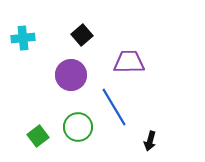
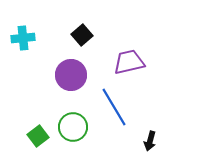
purple trapezoid: rotated 12 degrees counterclockwise
green circle: moved 5 px left
